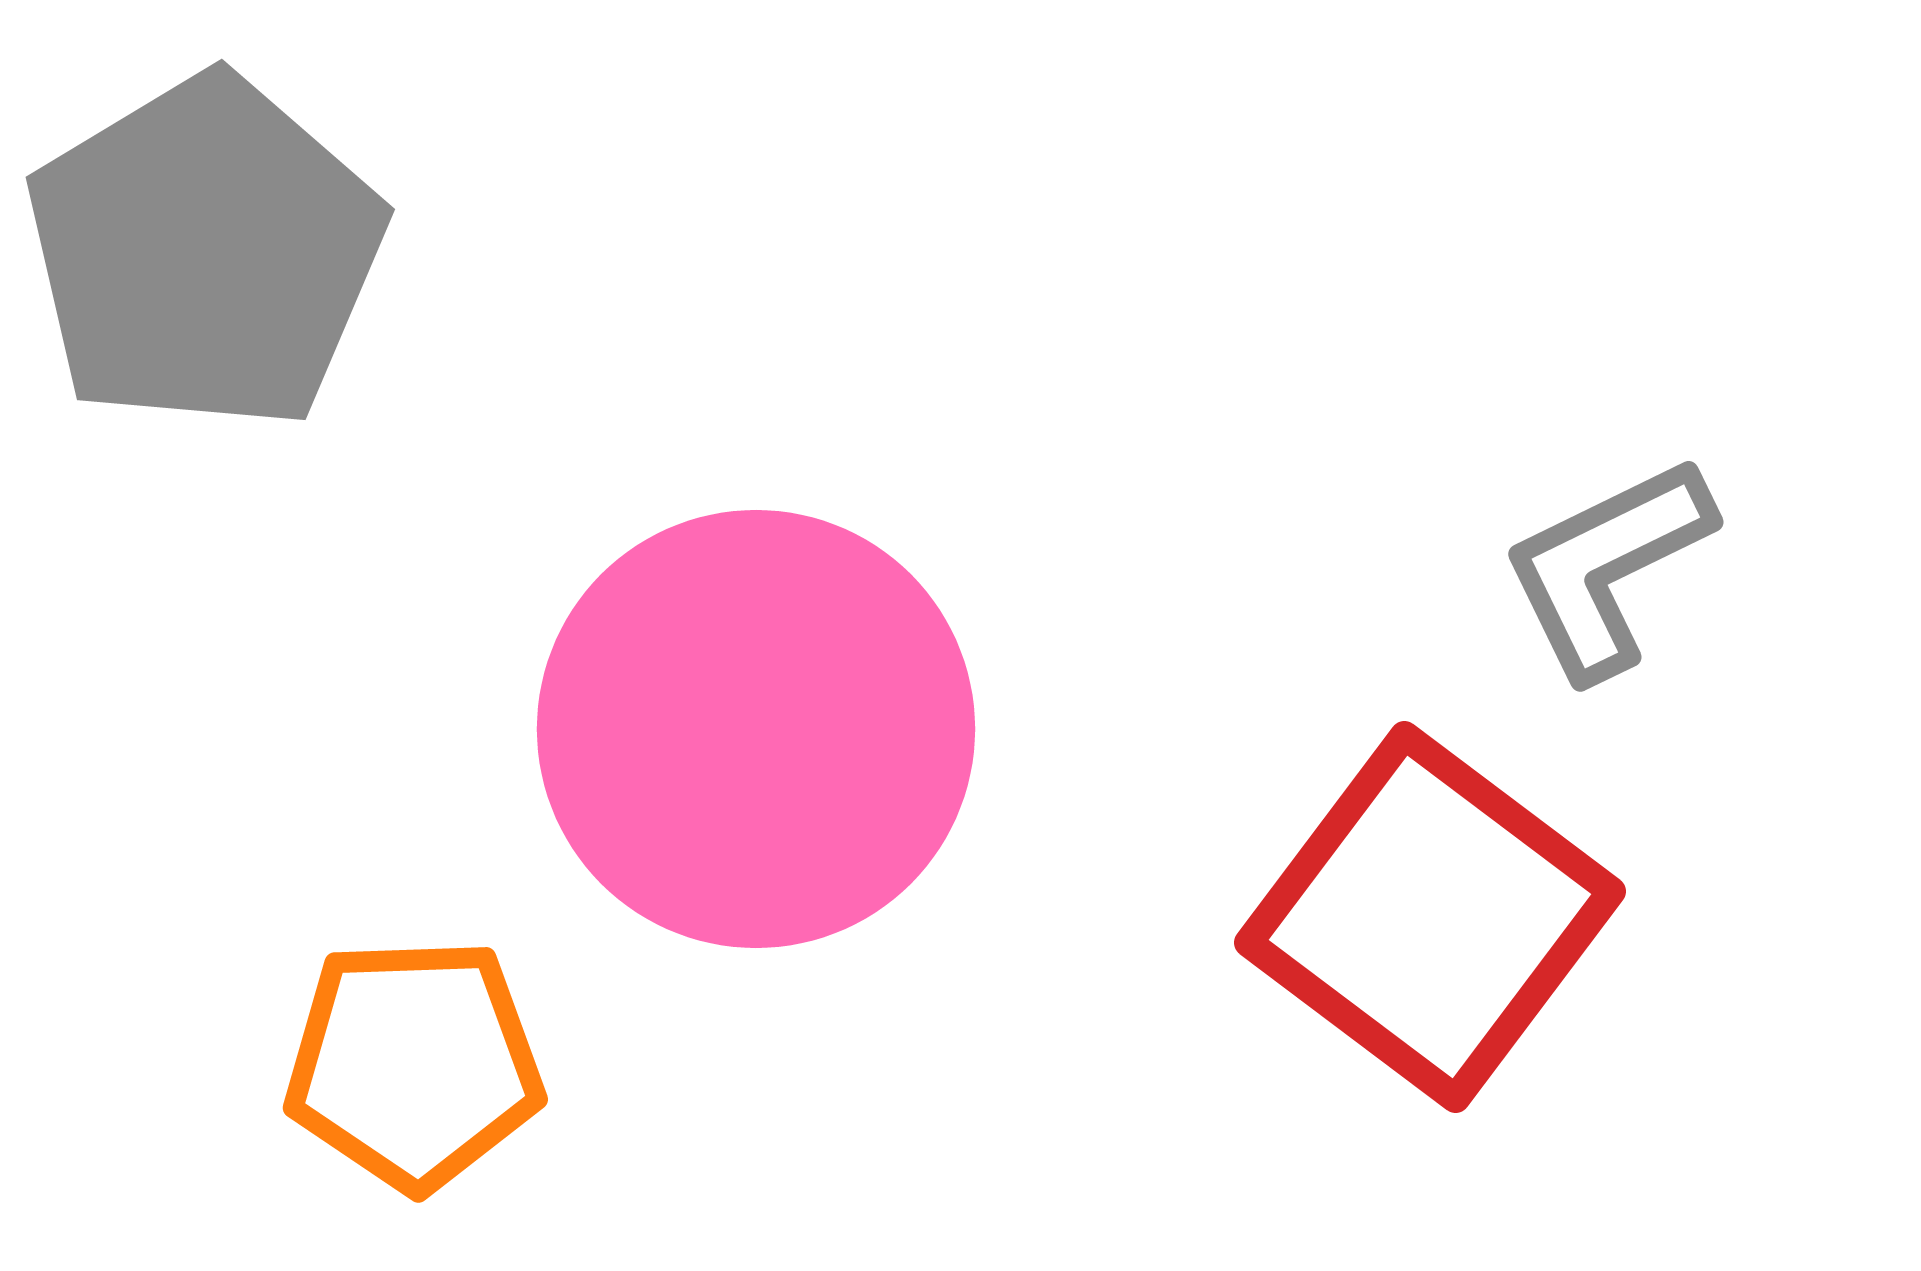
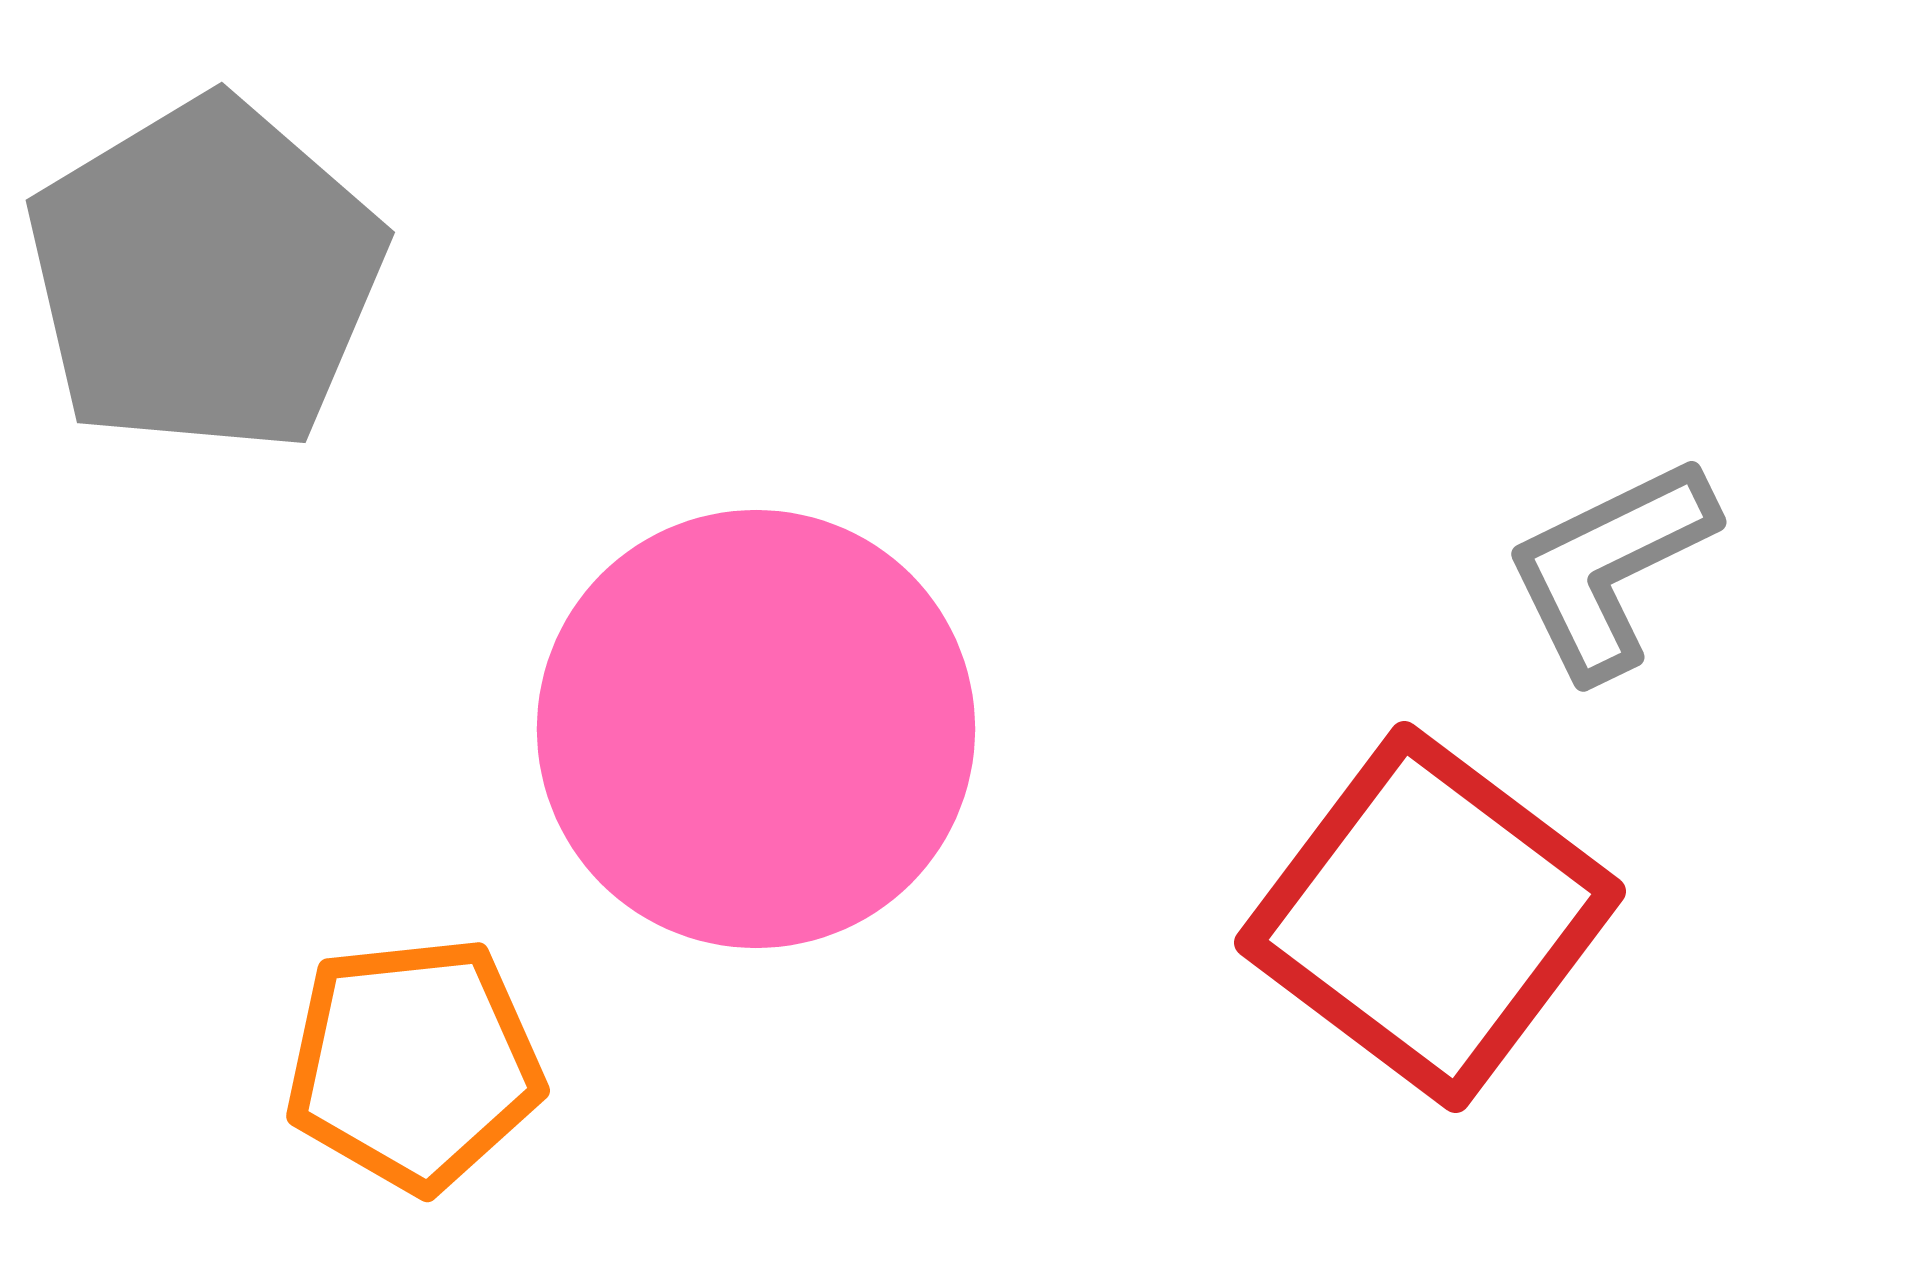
gray pentagon: moved 23 px down
gray L-shape: moved 3 px right
orange pentagon: rotated 4 degrees counterclockwise
